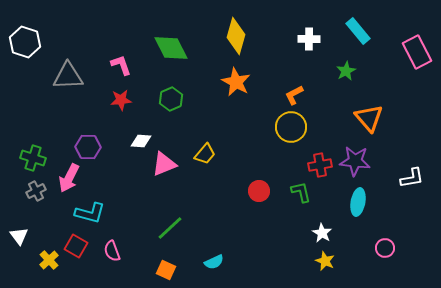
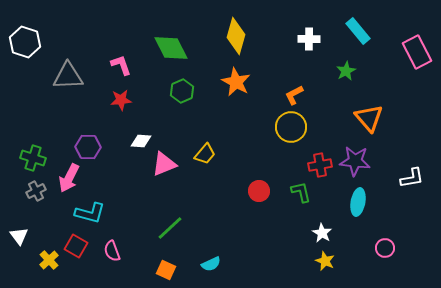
green hexagon: moved 11 px right, 8 px up
cyan semicircle: moved 3 px left, 2 px down
